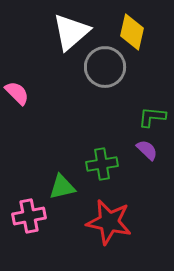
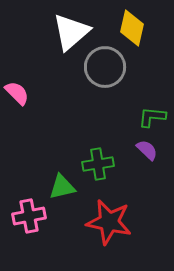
yellow diamond: moved 4 px up
green cross: moved 4 px left
